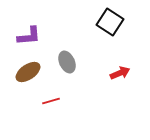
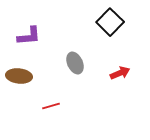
black square: rotated 12 degrees clockwise
gray ellipse: moved 8 px right, 1 px down
brown ellipse: moved 9 px left, 4 px down; rotated 40 degrees clockwise
red line: moved 5 px down
